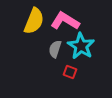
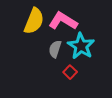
pink L-shape: moved 2 px left
red square: rotated 24 degrees clockwise
